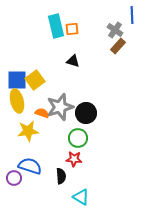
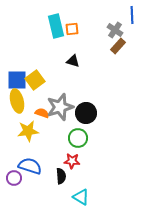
red star: moved 2 px left, 2 px down
